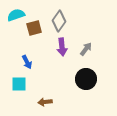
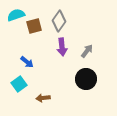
brown square: moved 2 px up
gray arrow: moved 1 px right, 2 px down
blue arrow: rotated 24 degrees counterclockwise
cyan square: rotated 35 degrees counterclockwise
brown arrow: moved 2 px left, 4 px up
